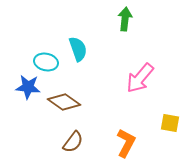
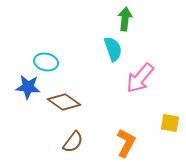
cyan semicircle: moved 35 px right
